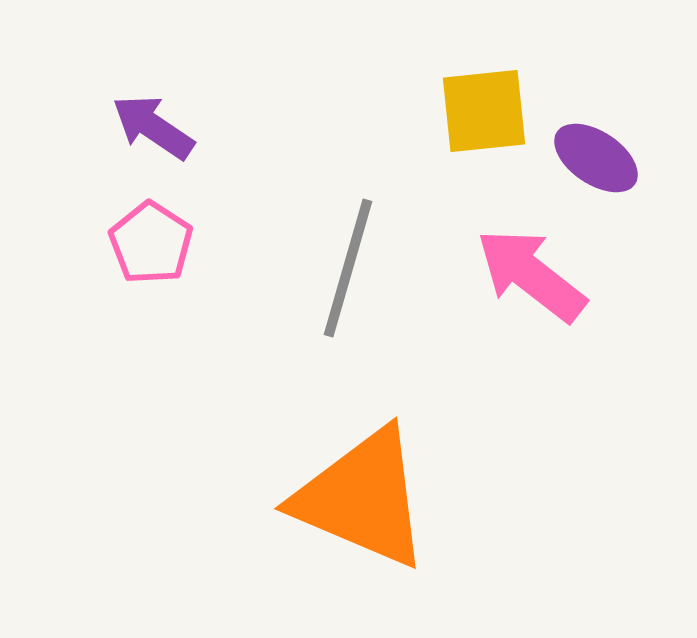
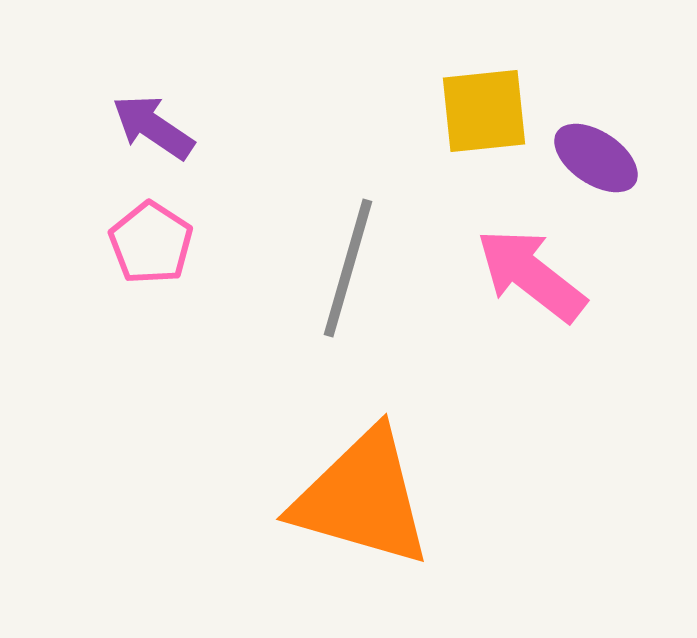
orange triangle: rotated 7 degrees counterclockwise
